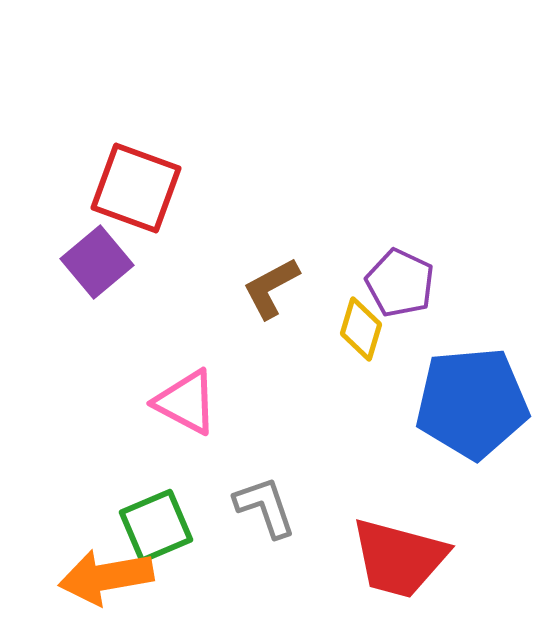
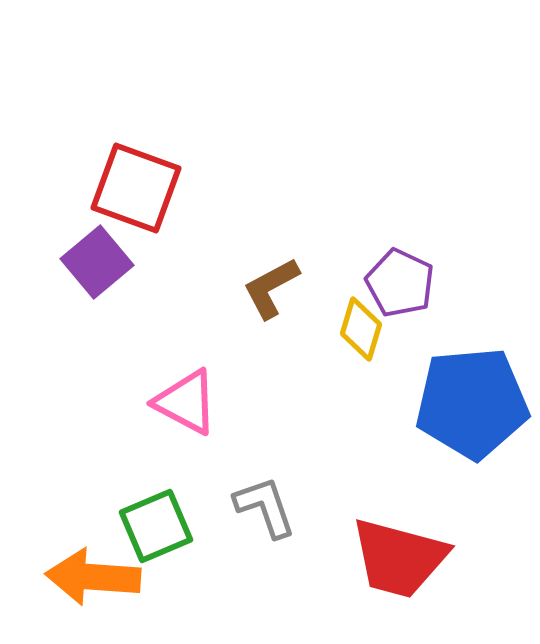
orange arrow: moved 13 px left; rotated 14 degrees clockwise
